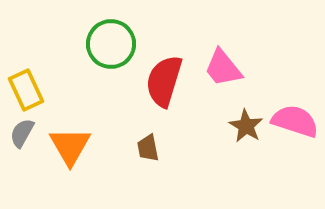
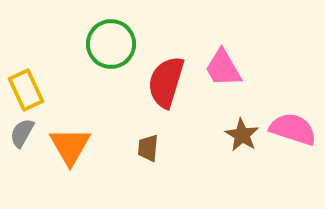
pink trapezoid: rotated 9 degrees clockwise
red semicircle: moved 2 px right, 1 px down
pink semicircle: moved 2 px left, 8 px down
brown star: moved 4 px left, 9 px down
brown trapezoid: rotated 16 degrees clockwise
